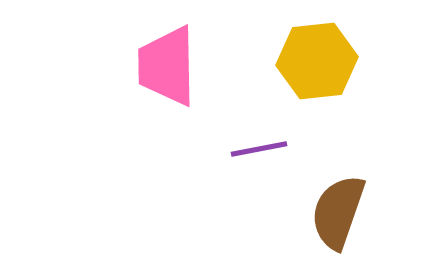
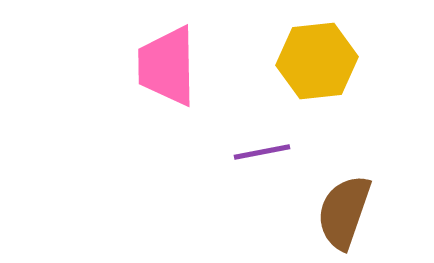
purple line: moved 3 px right, 3 px down
brown semicircle: moved 6 px right
